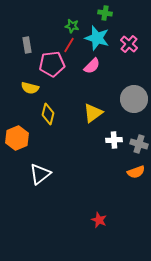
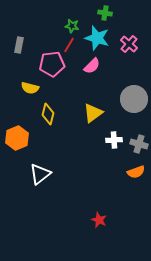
gray rectangle: moved 8 px left; rotated 21 degrees clockwise
